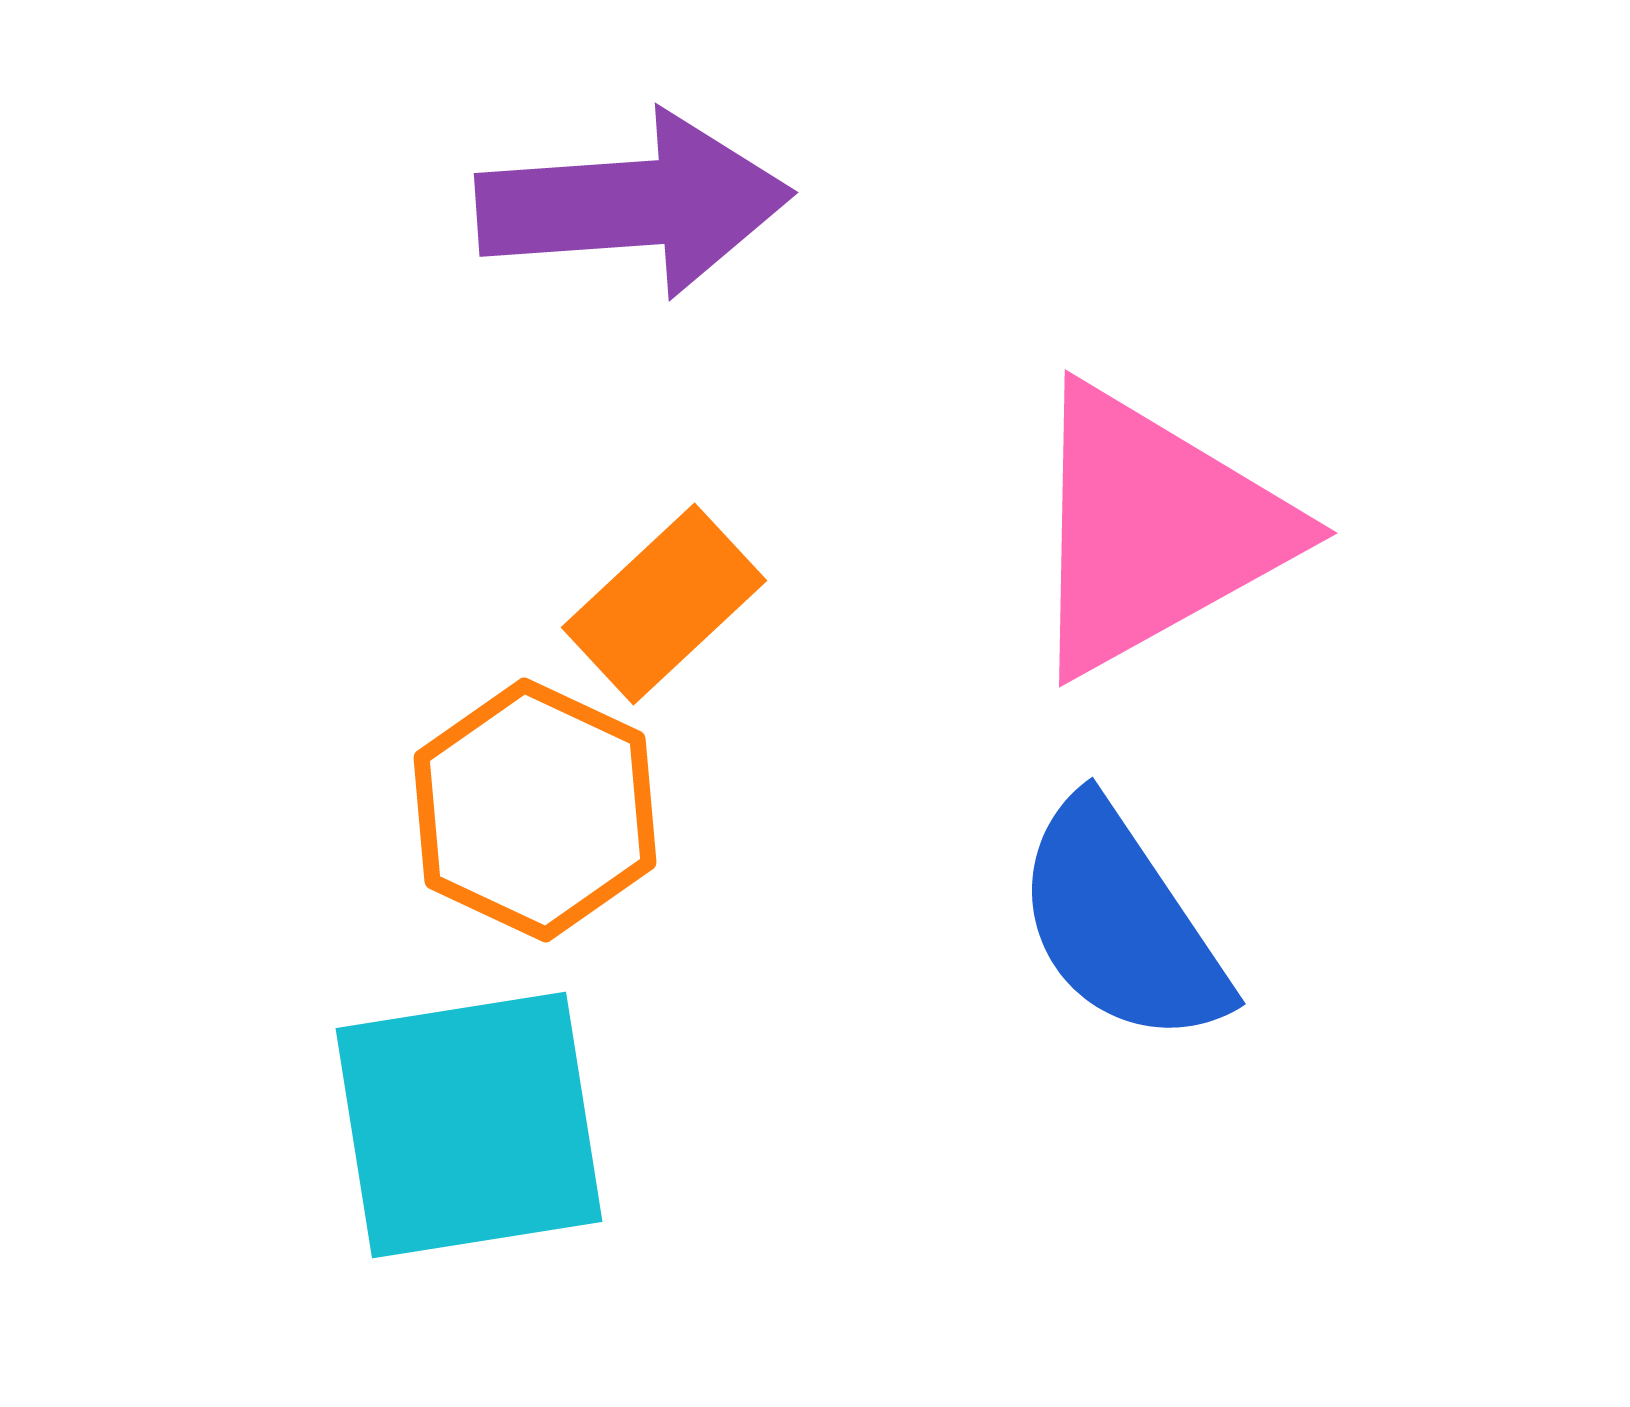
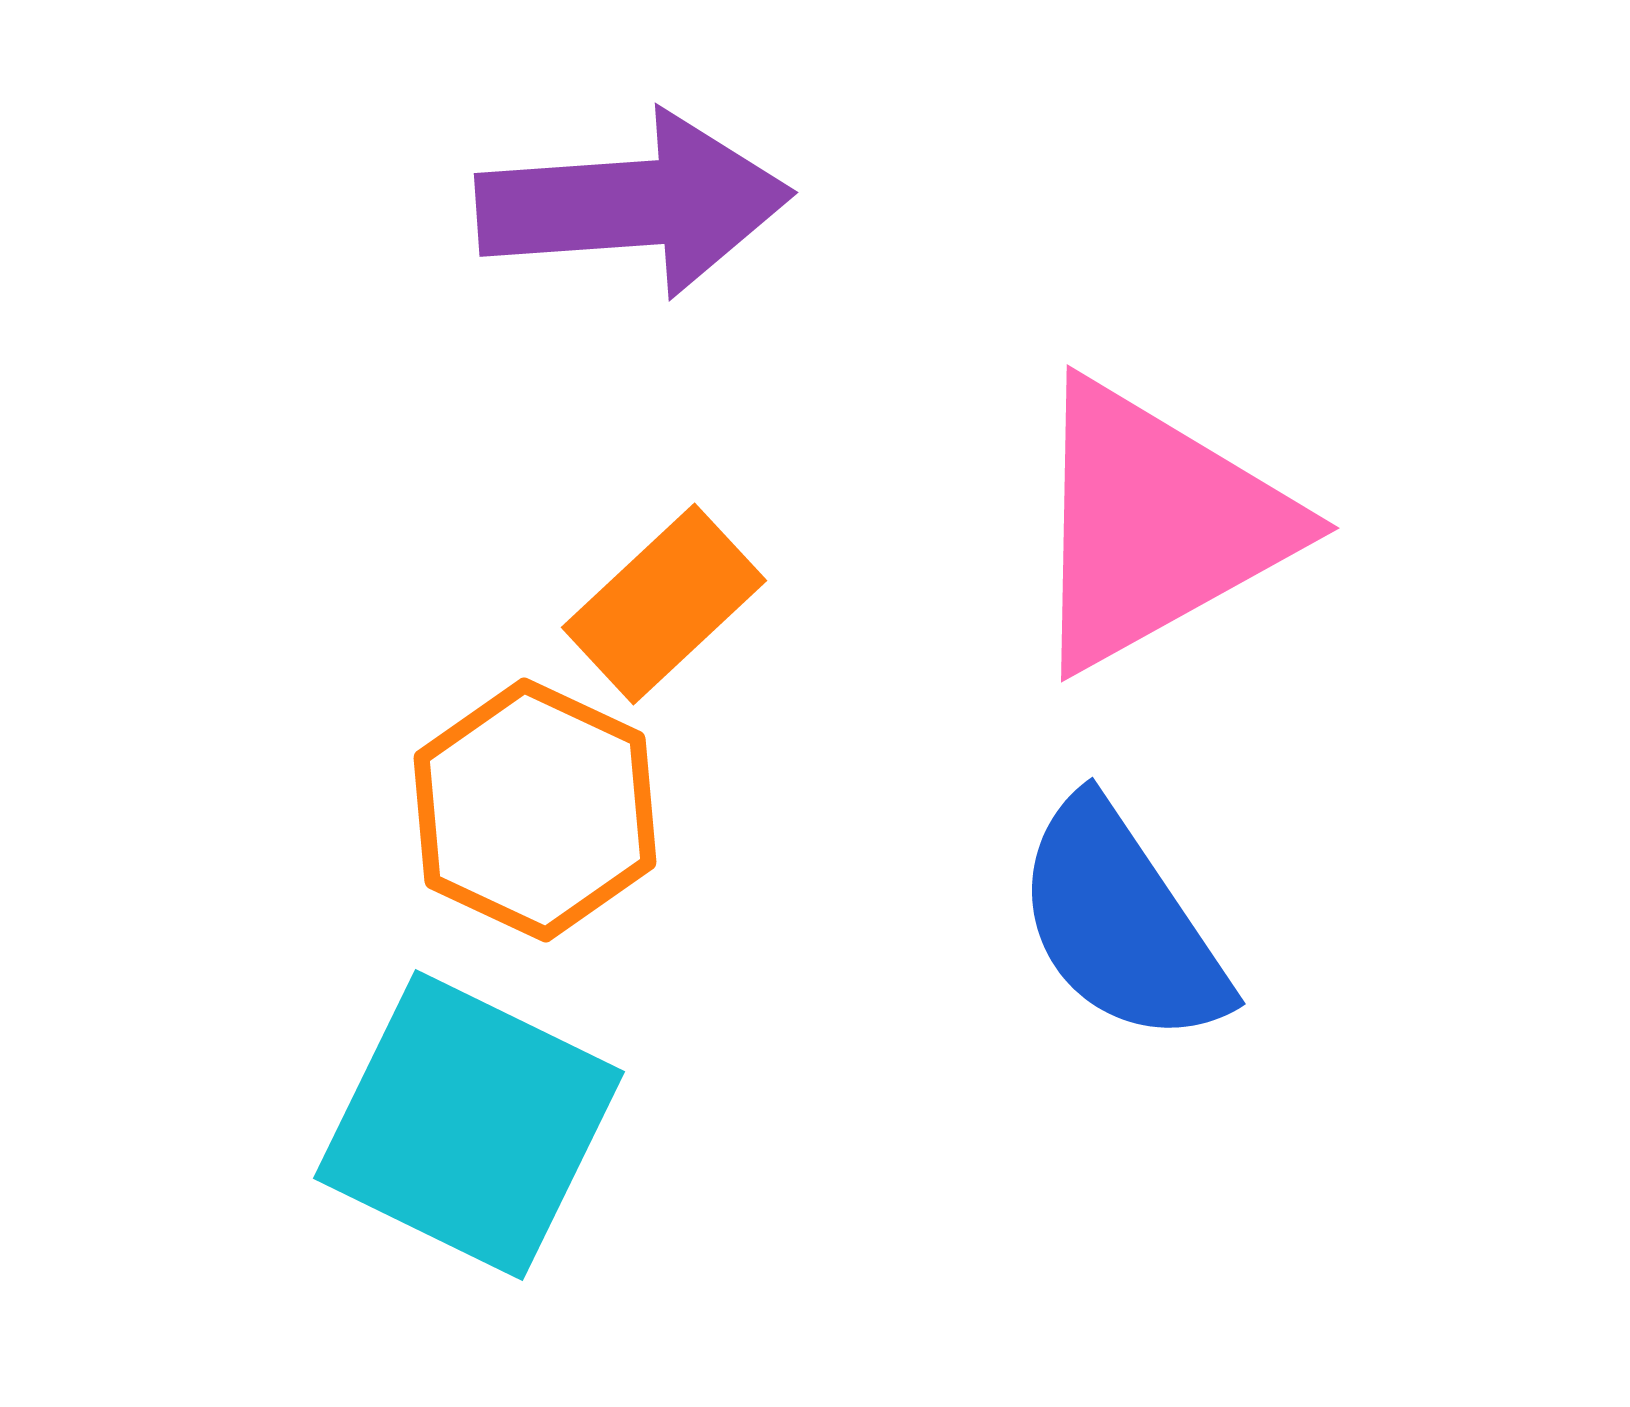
pink triangle: moved 2 px right, 5 px up
cyan square: rotated 35 degrees clockwise
